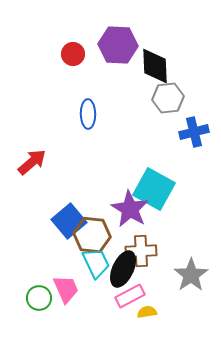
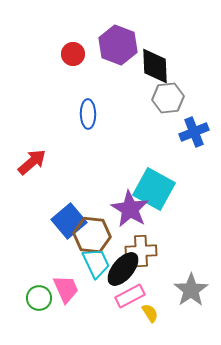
purple hexagon: rotated 18 degrees clockwise
blue cross: rotated 8 degrees counterclockwise
black ellipse: rotated 15 degrees clockwise
gray star: moved 15 px down
yellow semicircle: moved 3 px right, 1 px down; rotated 66 degrees clockwise
